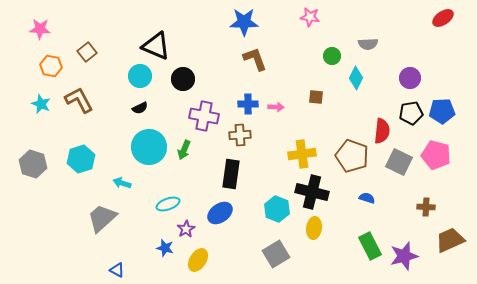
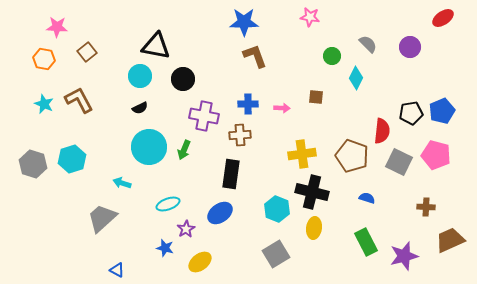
pink star at (40, 29): moved 17 px right, 2 px up
gray semicircle at (368, 44): rotated 132 degrees counterclockwise
black triangle at (156, 46): rotated 12 degrees counterclockwise
brown L-shape at (255, 59): moved 3 px up
orange hexagon at (51, 66): moved 7 px left, 7 px up
purple circle at (410, 78): moved 31 px up
cyan star at (41, 104): moved 3 px right
pink arrow at (276, 107): moved 6 px right, 1 px down
blue pentagon at (442, 111): rotated 20 degrees counterclockwise
cyan hexagon at (81, 159): moved 9 px left
green rectangle at (370, 246): moved 4 px left, 4 px up
yellow ellipse at (198, 260): moved 2 px right, 2 px down; rotated 20 degrees clockwise
